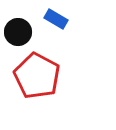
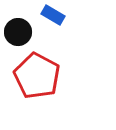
blue rectangle: moved 3 px left, 4 px up
